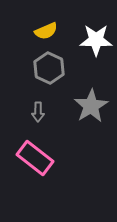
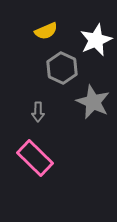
white star: rotated 24 degrees counterclockwise
gray hexagon: moved 13 px right
gray star: moved 2 px right, 4 px up; rotated 16 degrees counterclockwise
pink rectangle: rotated 6 degrees clockwise
